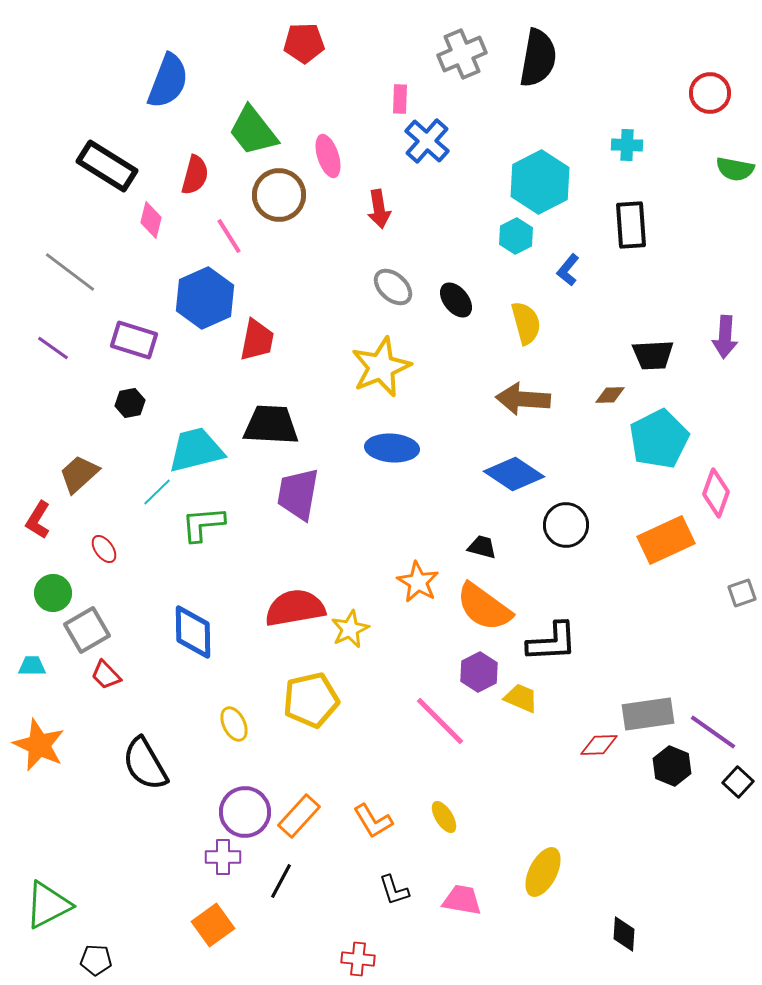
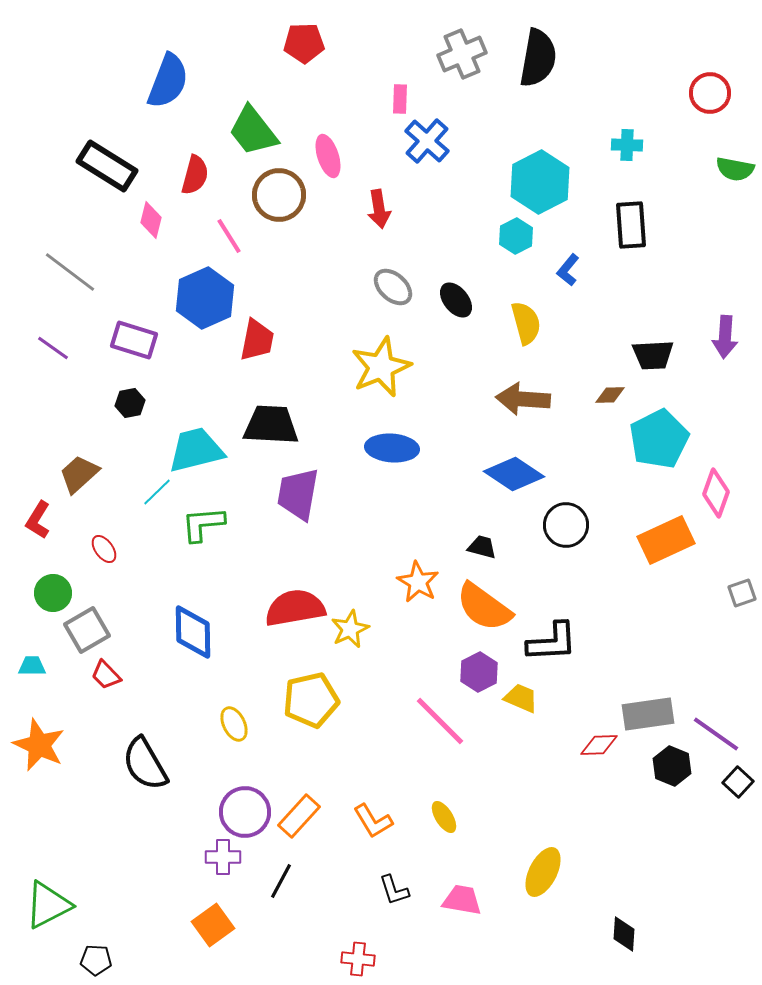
purple line at (713, 732): moved 3 px right, 2 px down
